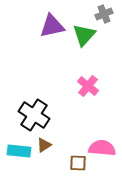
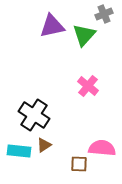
brown square: moved 1 px right, 1 px down
